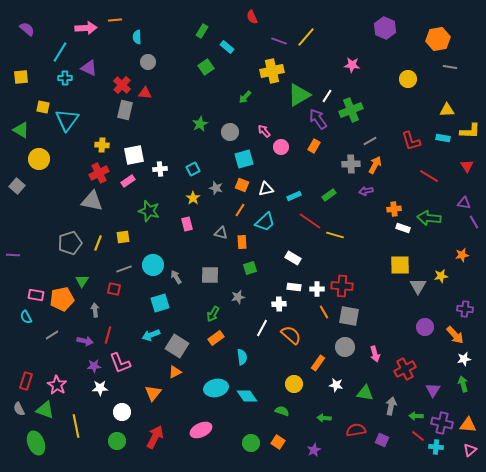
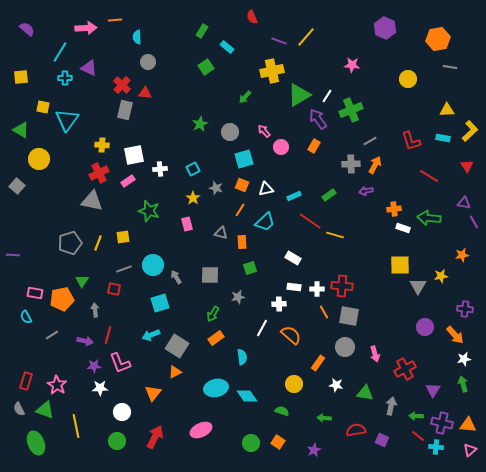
yellow L-shape at (470, 131): rotated 45 degrees counterclockwise
pink rectangle at (36, 295): moved 1 px left, 2 px up
